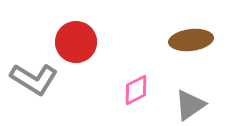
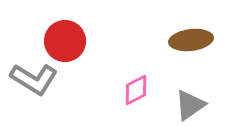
red circle: moved 11 px left, 1 px up
